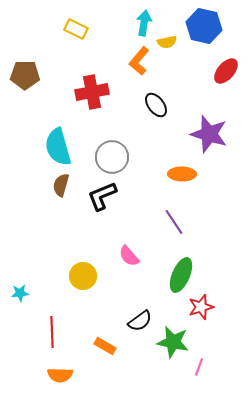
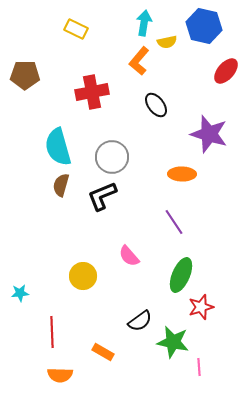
orange rectangle: moved 2 px left, 6 px down
pink line: rotated 24 degrees counterclockwise
